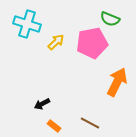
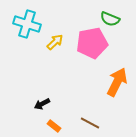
yellow arrow: moved 1 px left
